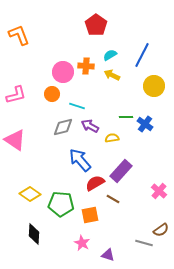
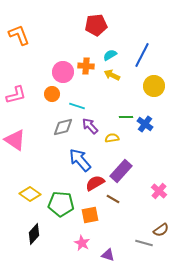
red pentagon: rotated 30 degrees clockwise
purple arrow: rotated 18 degrees clockwise
black diamond: rotated 40 degrees clockwise
